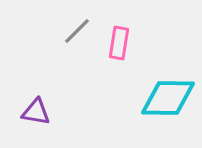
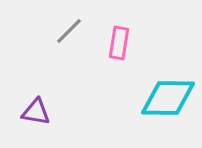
gray line: moved 8 px left
